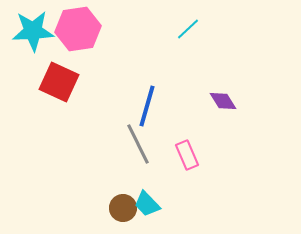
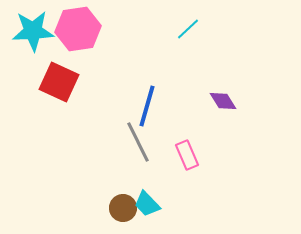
gray line: moved 2 px up
